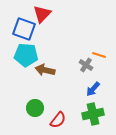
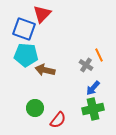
orange line: rotated 48 degrees clockwise
blue arrow: moved 1 px up
green cross: moved 5 px up
